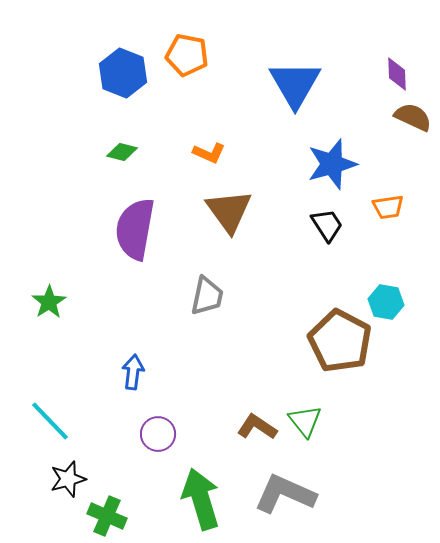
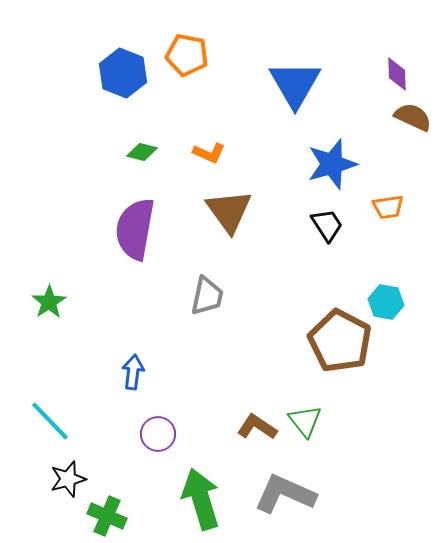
green diamond: moved 20 px right
